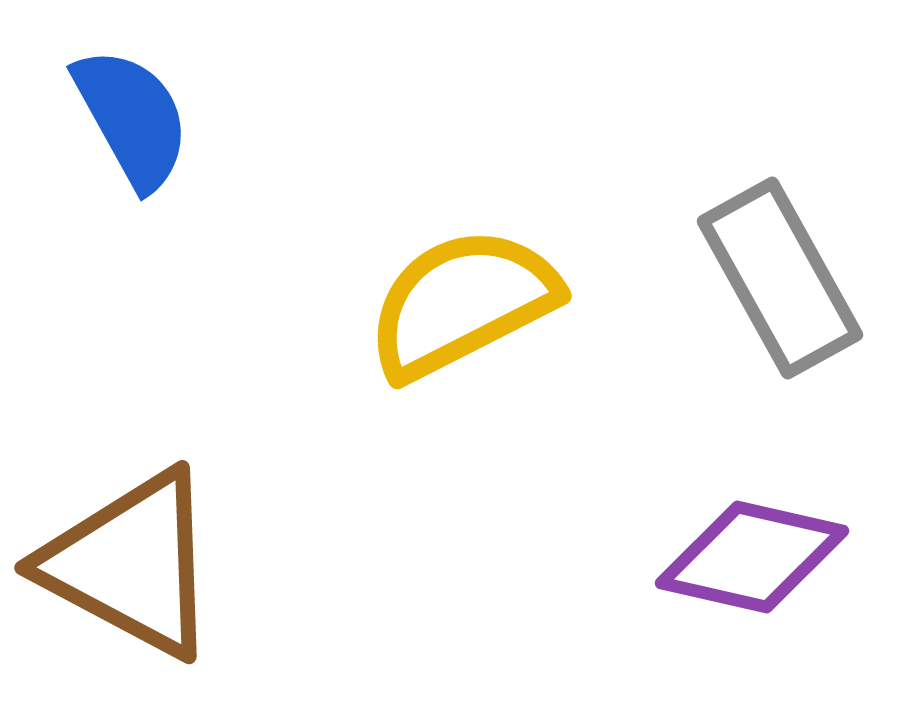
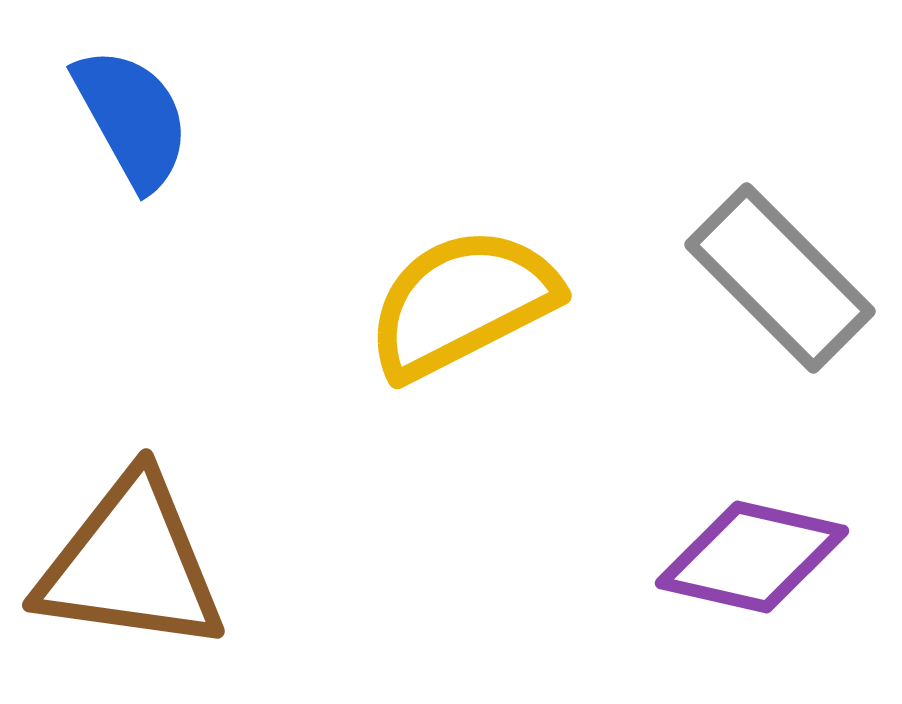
gray rectangle: rotated 16 degrees counterclockwise
brown triangle: rotated 20 degrees counterclockwise
